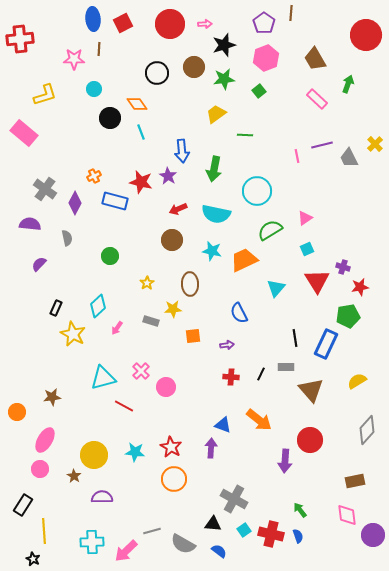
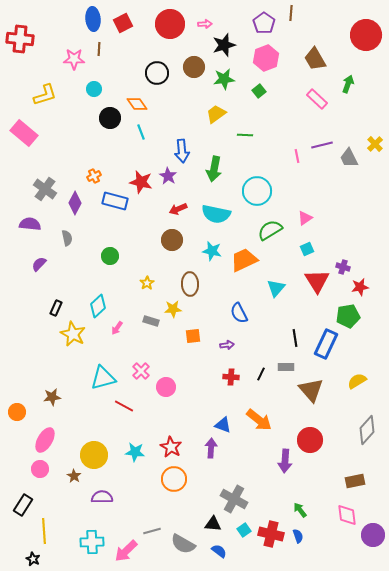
red cross at (20, 39): rotated 12 degrees clockwise
